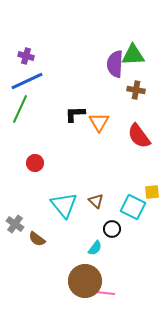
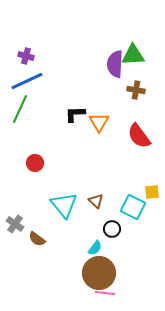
brown circle: moved 14 px right, 8 px up
